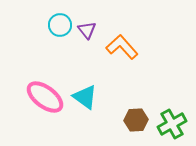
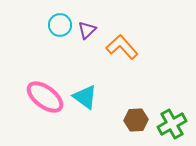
purple triangle: rotated 24 degrees clockwise
